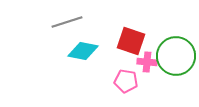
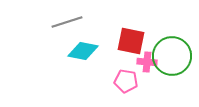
red square: rotated 8 degrees counterclockwise
green circle: moved 4 px left
